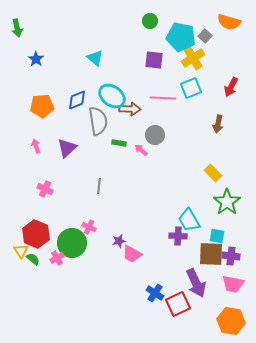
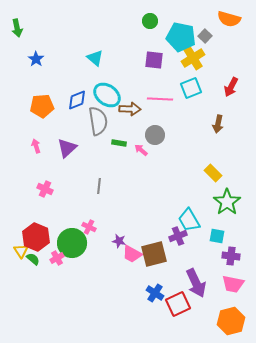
orange semicircle at (229, 22): moved 3 px up
cyan ellipse at (112, 96): moved 5 px left, 1 px up
pink line at (163, 98): moved 3 px left, 1 px down
red hexagon at (36, 234): moved 3 px down
purple cross at (178, 236): rotated 24 degrees counterclockwise
purple star at (119, 241): rotated 24 degrees clockwise
brown square at (211, 254): moved 57 px left; rotated 16 degrees counterclockwise
orange hexagon at (231, 321): rotated 24 degrees counterclockwise
